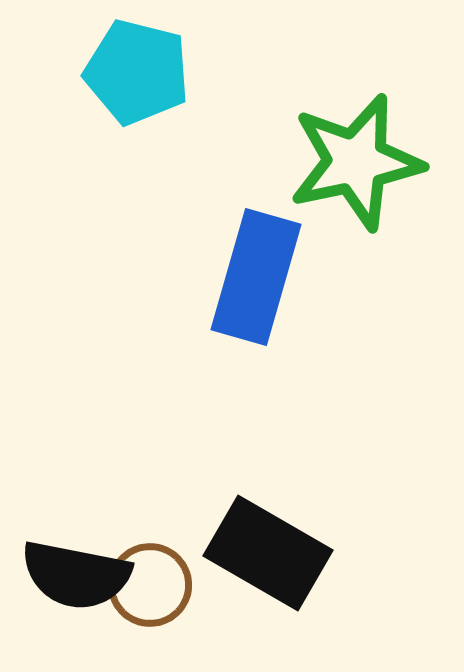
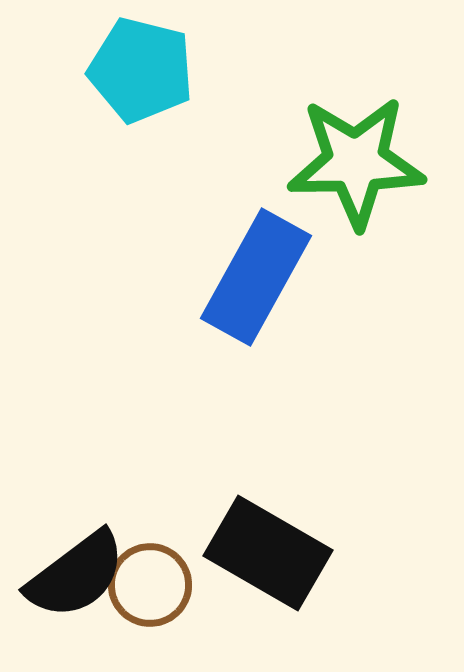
cyan pentagon: moved 4 px right, 2 px up
green star: rotated 11 degrees clockwise
blue rectangle: rotated 13 degrees clockwise
black semicircle: rotated 48 degrees counterclockwise
